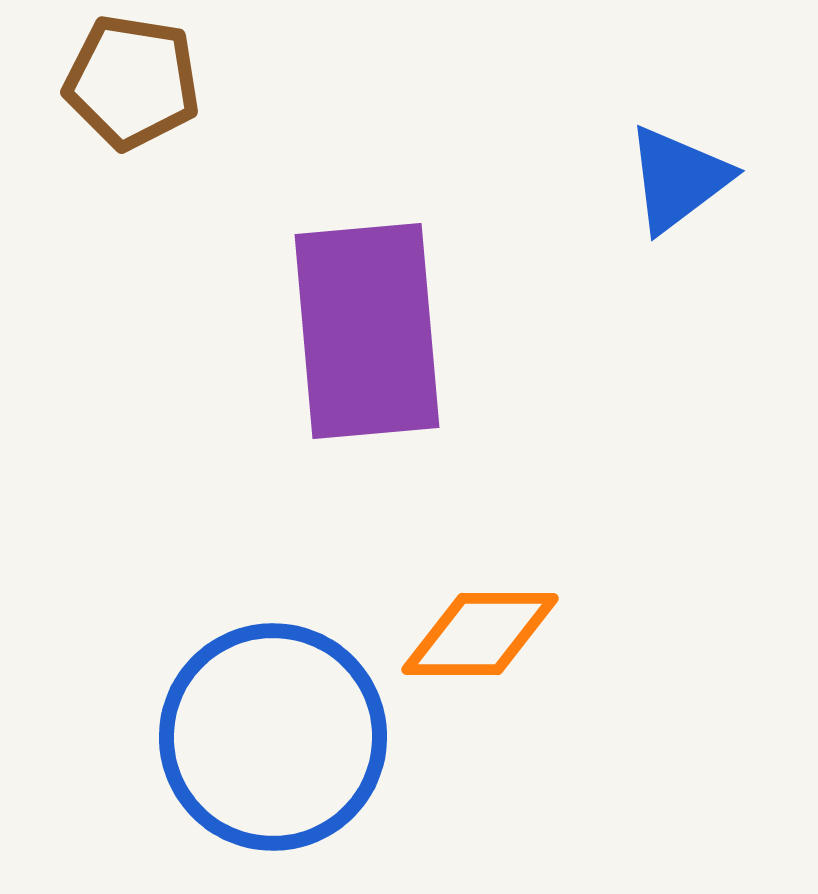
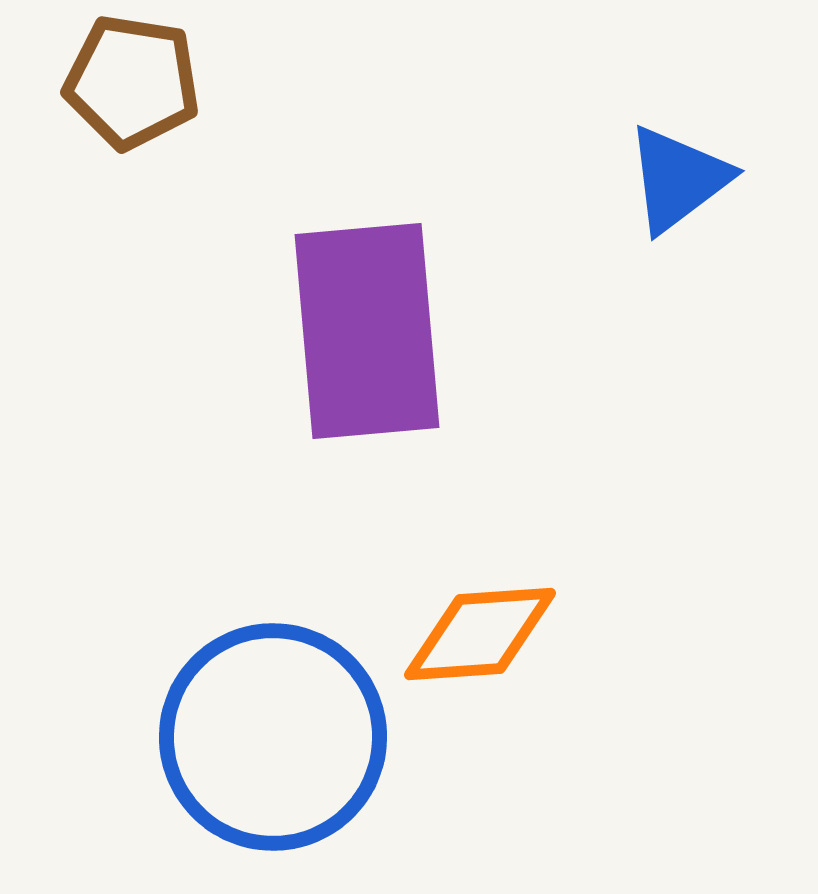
orange diamond: rotated 4 degrees counterclockwise
